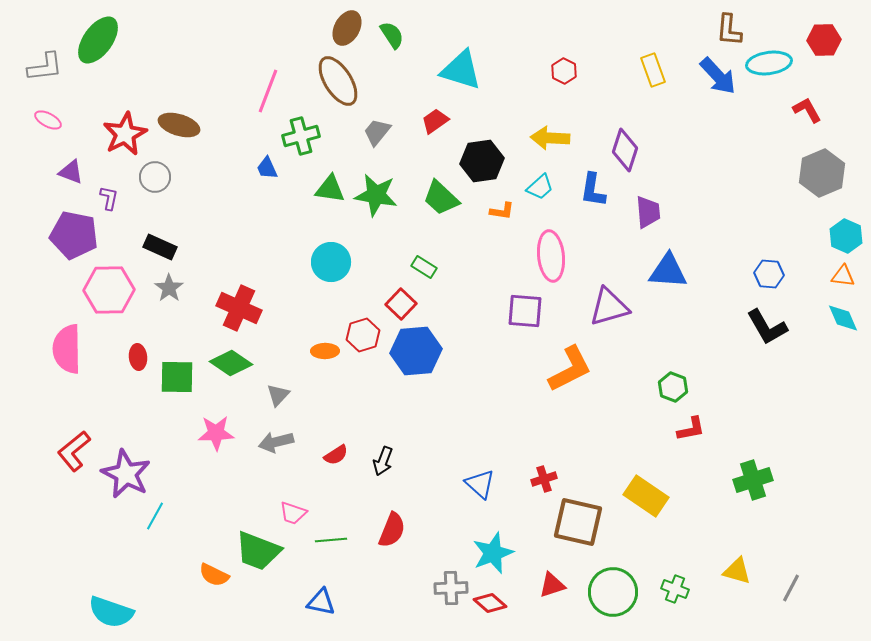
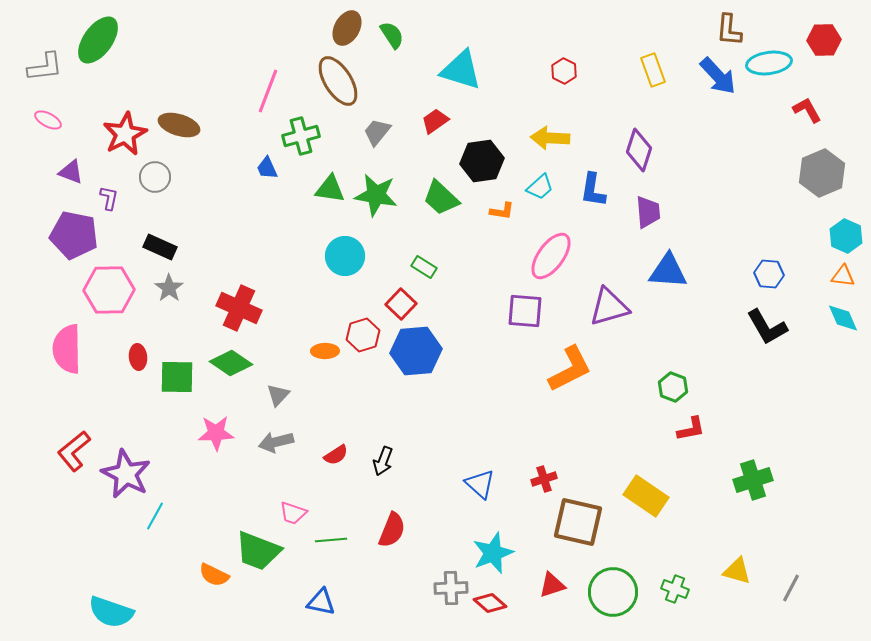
purple diamond at (625, 150): moved 14 px right
pink ellipse at (551, 256): rotated 42 degrees clockwise
cyan circle at (331, 262): moved 14 px right, 6 px up
